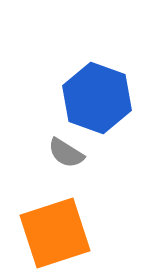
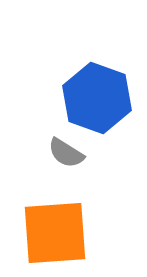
orange square: rotated 14 degrees clockwise
